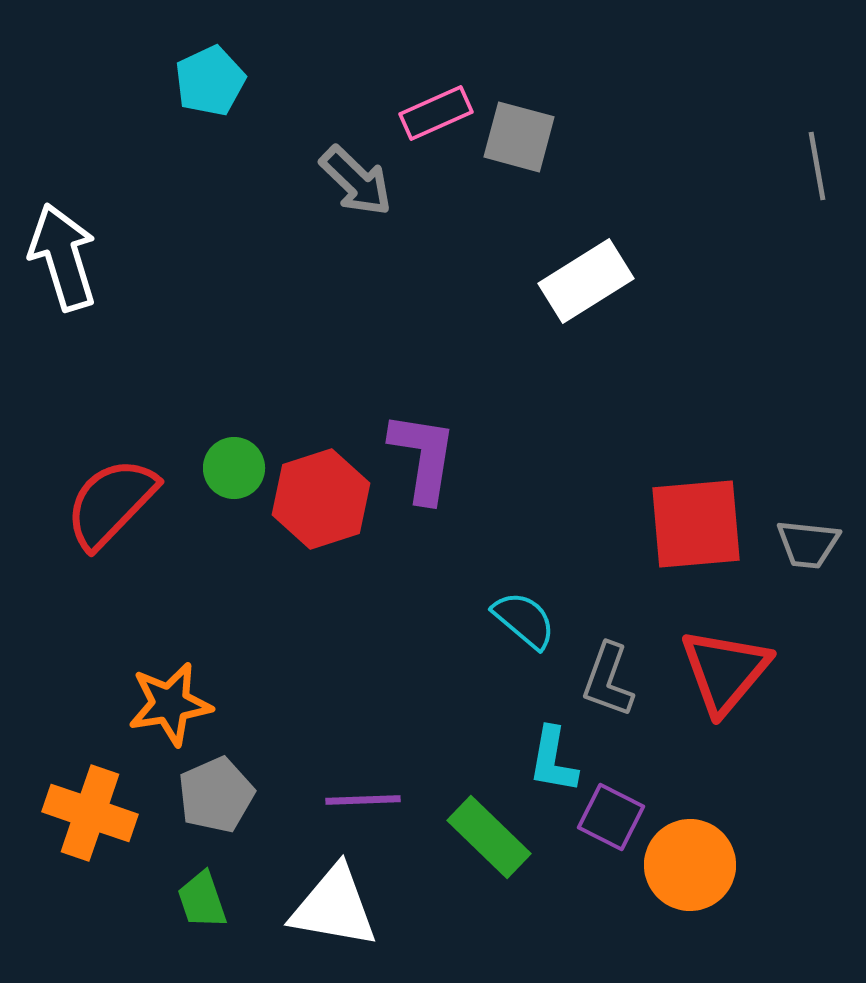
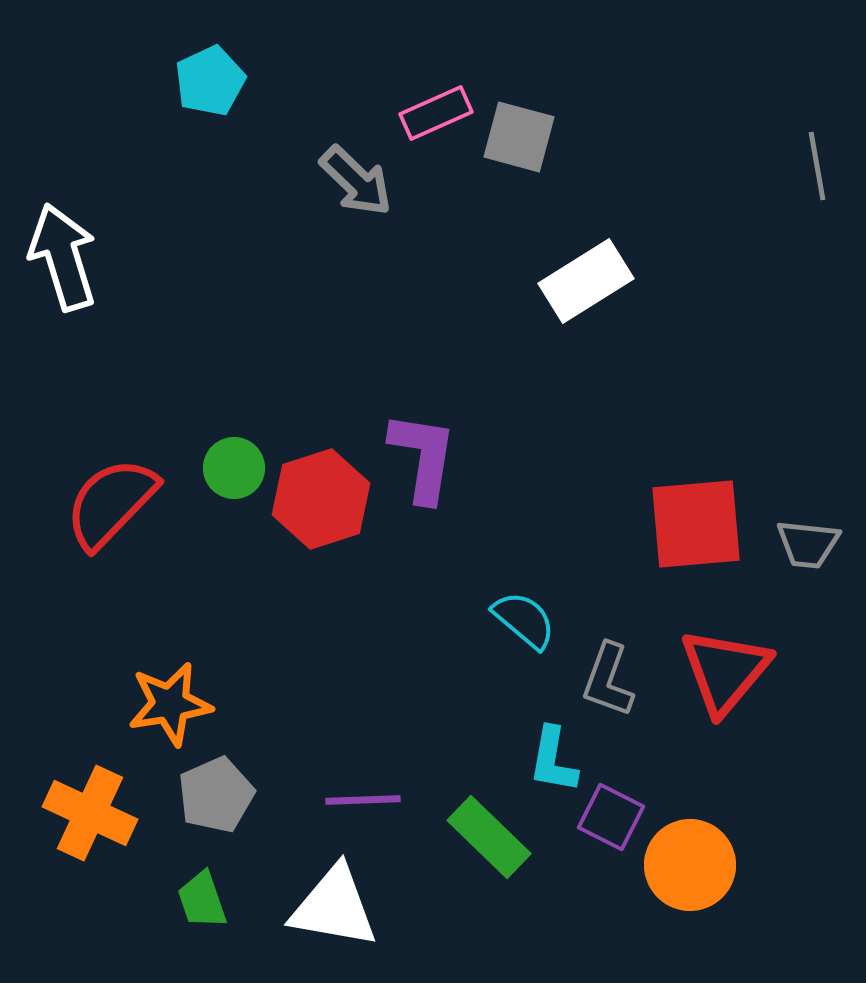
orange cross: rotated 6 degrees clockwise
